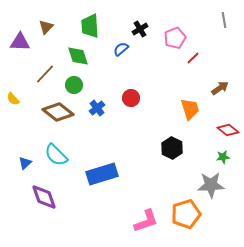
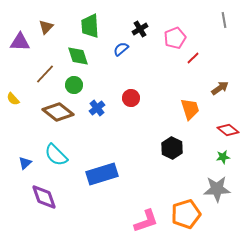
gray star: moved 6 px right, 4 px down
